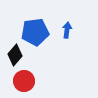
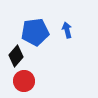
blue arrow: rotated 21 degrees counterclockwise
black diamond: moved 1 px right, 1 px down
